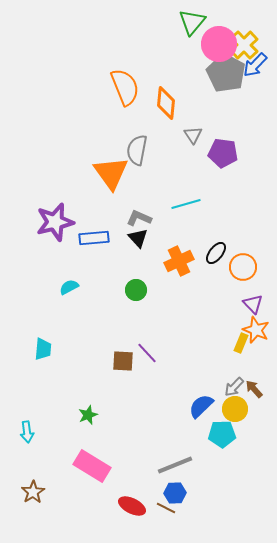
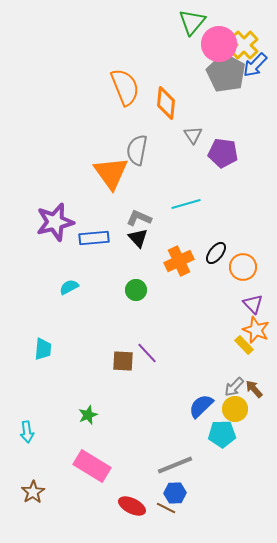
yellow rectangle: moved 3 px right, 2 px down; rotated 66 degrees counterclockwise
